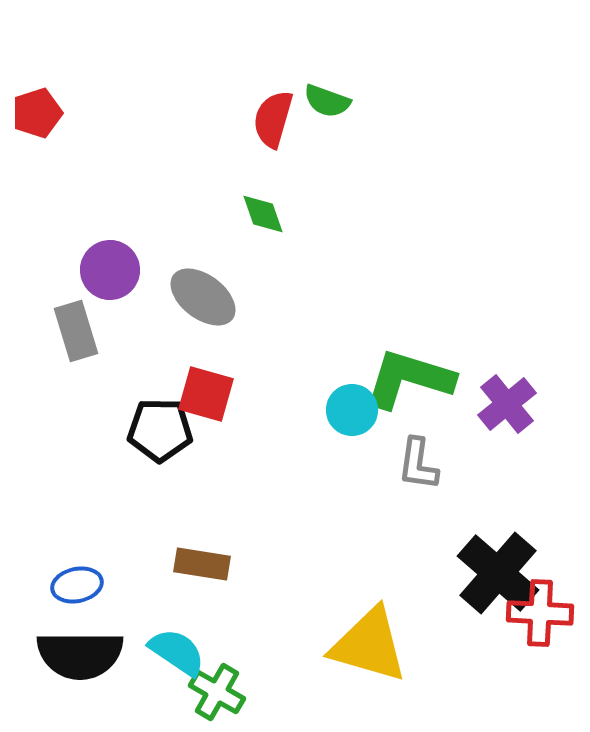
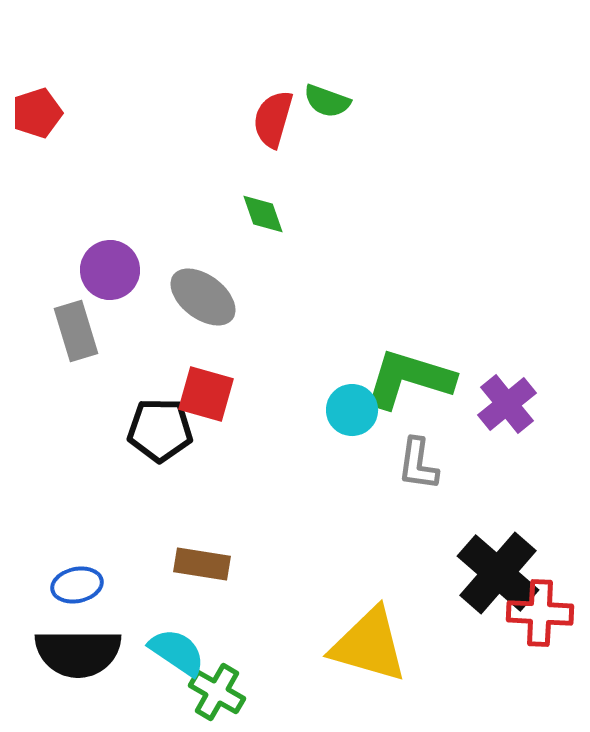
black semicircle: moved 2 px left, 2 px up
